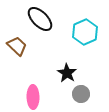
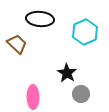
black ellipse: rotated 40 degrees counterclockwise
brown trapezoid: moved 2 px up
